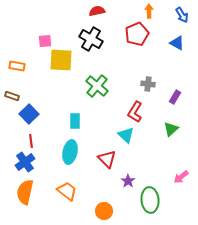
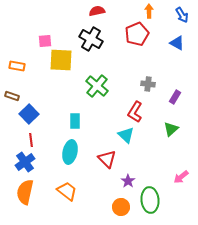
red line: moved 1 px up
orange circle: moved 17 px right, 4 px up
